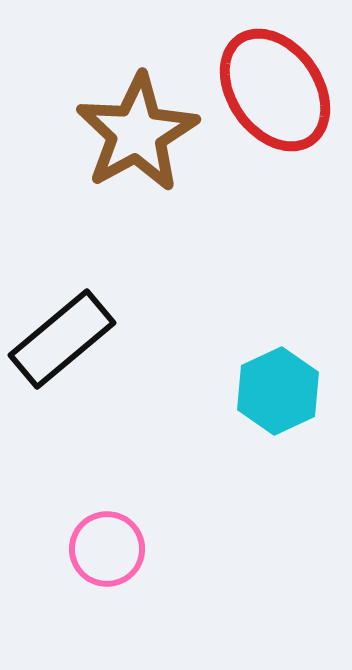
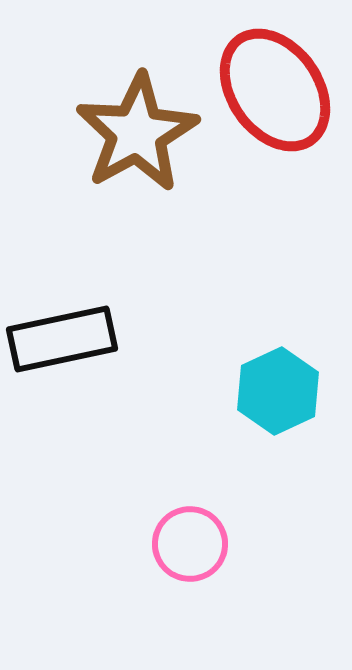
black rectangle: rotated 28 degrees clockwise
pink circle: moved 83 px right, 5 px up
